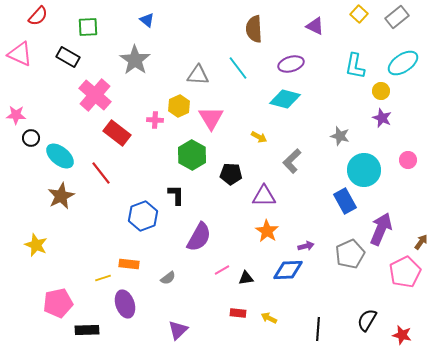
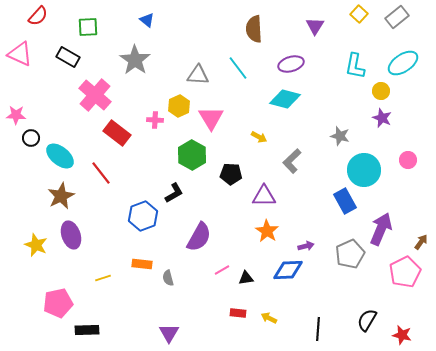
purple triangle at (315, 26): rotated 36 degrees clockwise
black L-shape at (176, 195): moved 2 px left, 2 px up; rotated 60 degrees clockwise
orange rectangle at (129, 264): moved 13 px right
gray semicircle at (168, 278): rotated 112 degrees clockwise
purple ellipse at (125, 304): moved 54 px left, 69 px up
purple triangle at (178, 330): moved 9 px left, 3 px down; rotated 15 degrees counterclockwise
